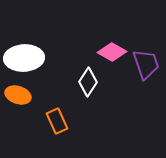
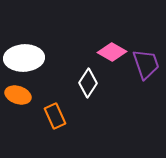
white diamond: moved 1 px down
orange rectangle: moved 2 px left, 5 px up
